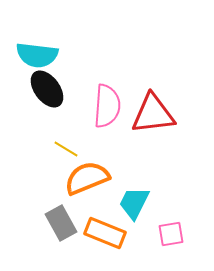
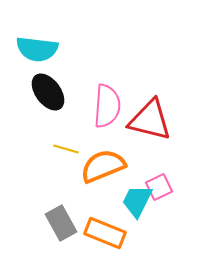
cyan semicircle: moved 6 px up
black ellipse: moved 1 px right, 3 px down
red triangle: moved 3 px left, 6 px down; rotated 21 degrees clockwise
yellow line: rotated 15 degrees counterclockwise
orange semicircle: moved 16 px right, 12 px up
cyan trapezoid: moved 3 px right, 2 px up
pink square: moved 12 px left, 47 px up; rotated 16 degrees counterclockwise
